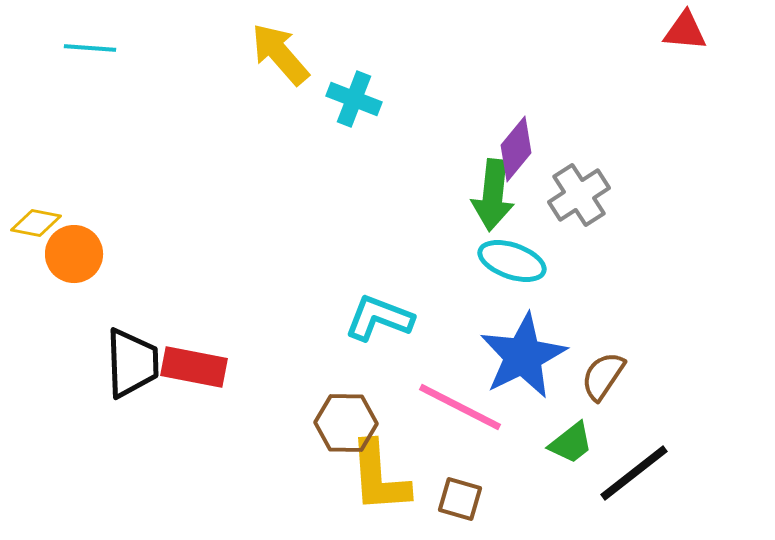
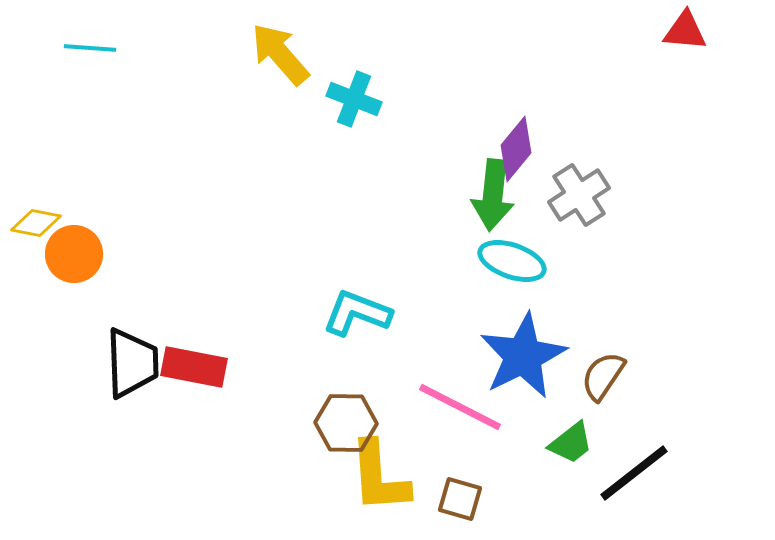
cyan L-shape: moved 22 px left, 5 px up
